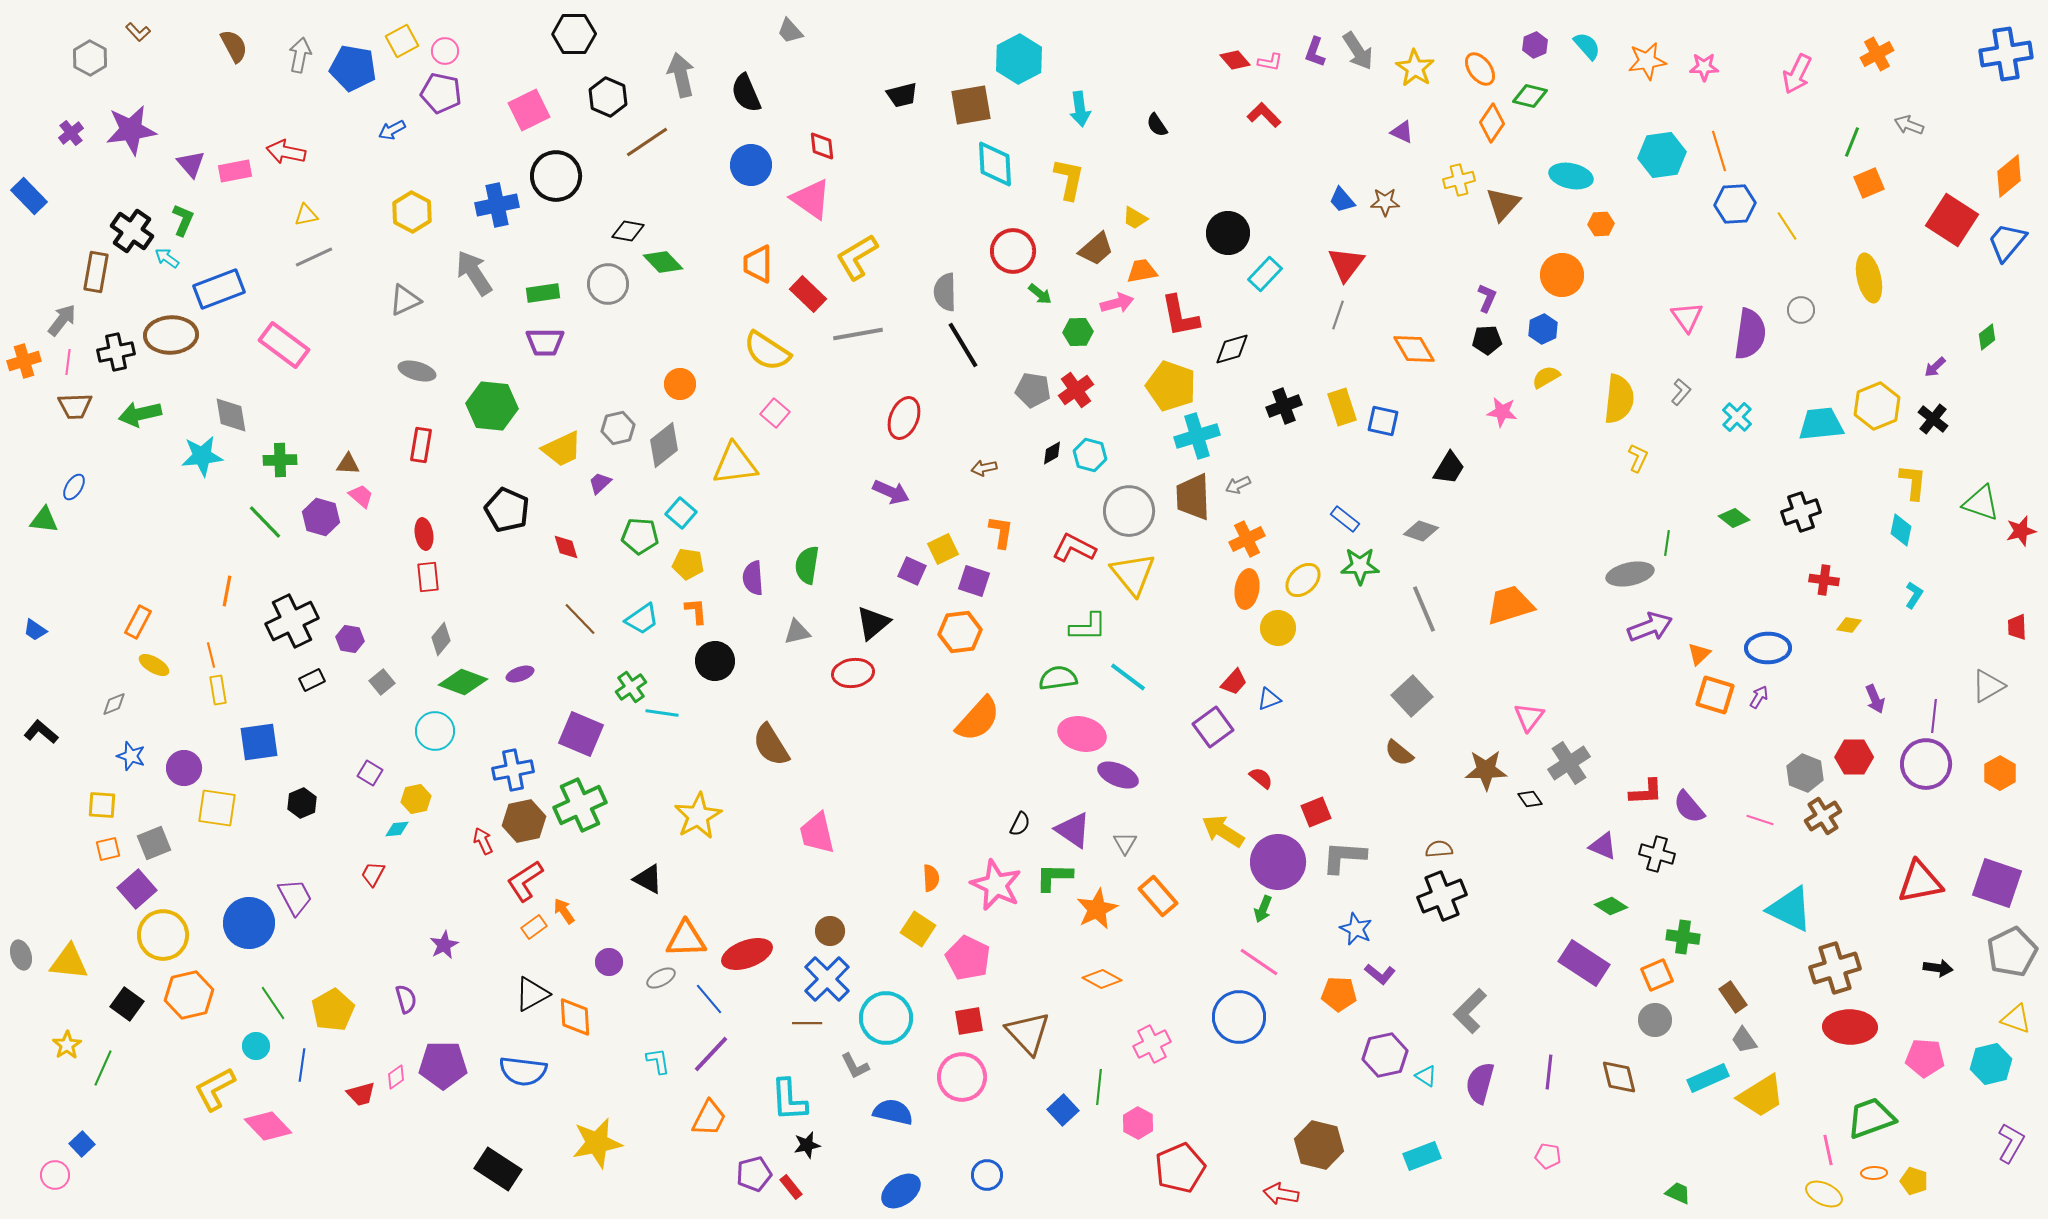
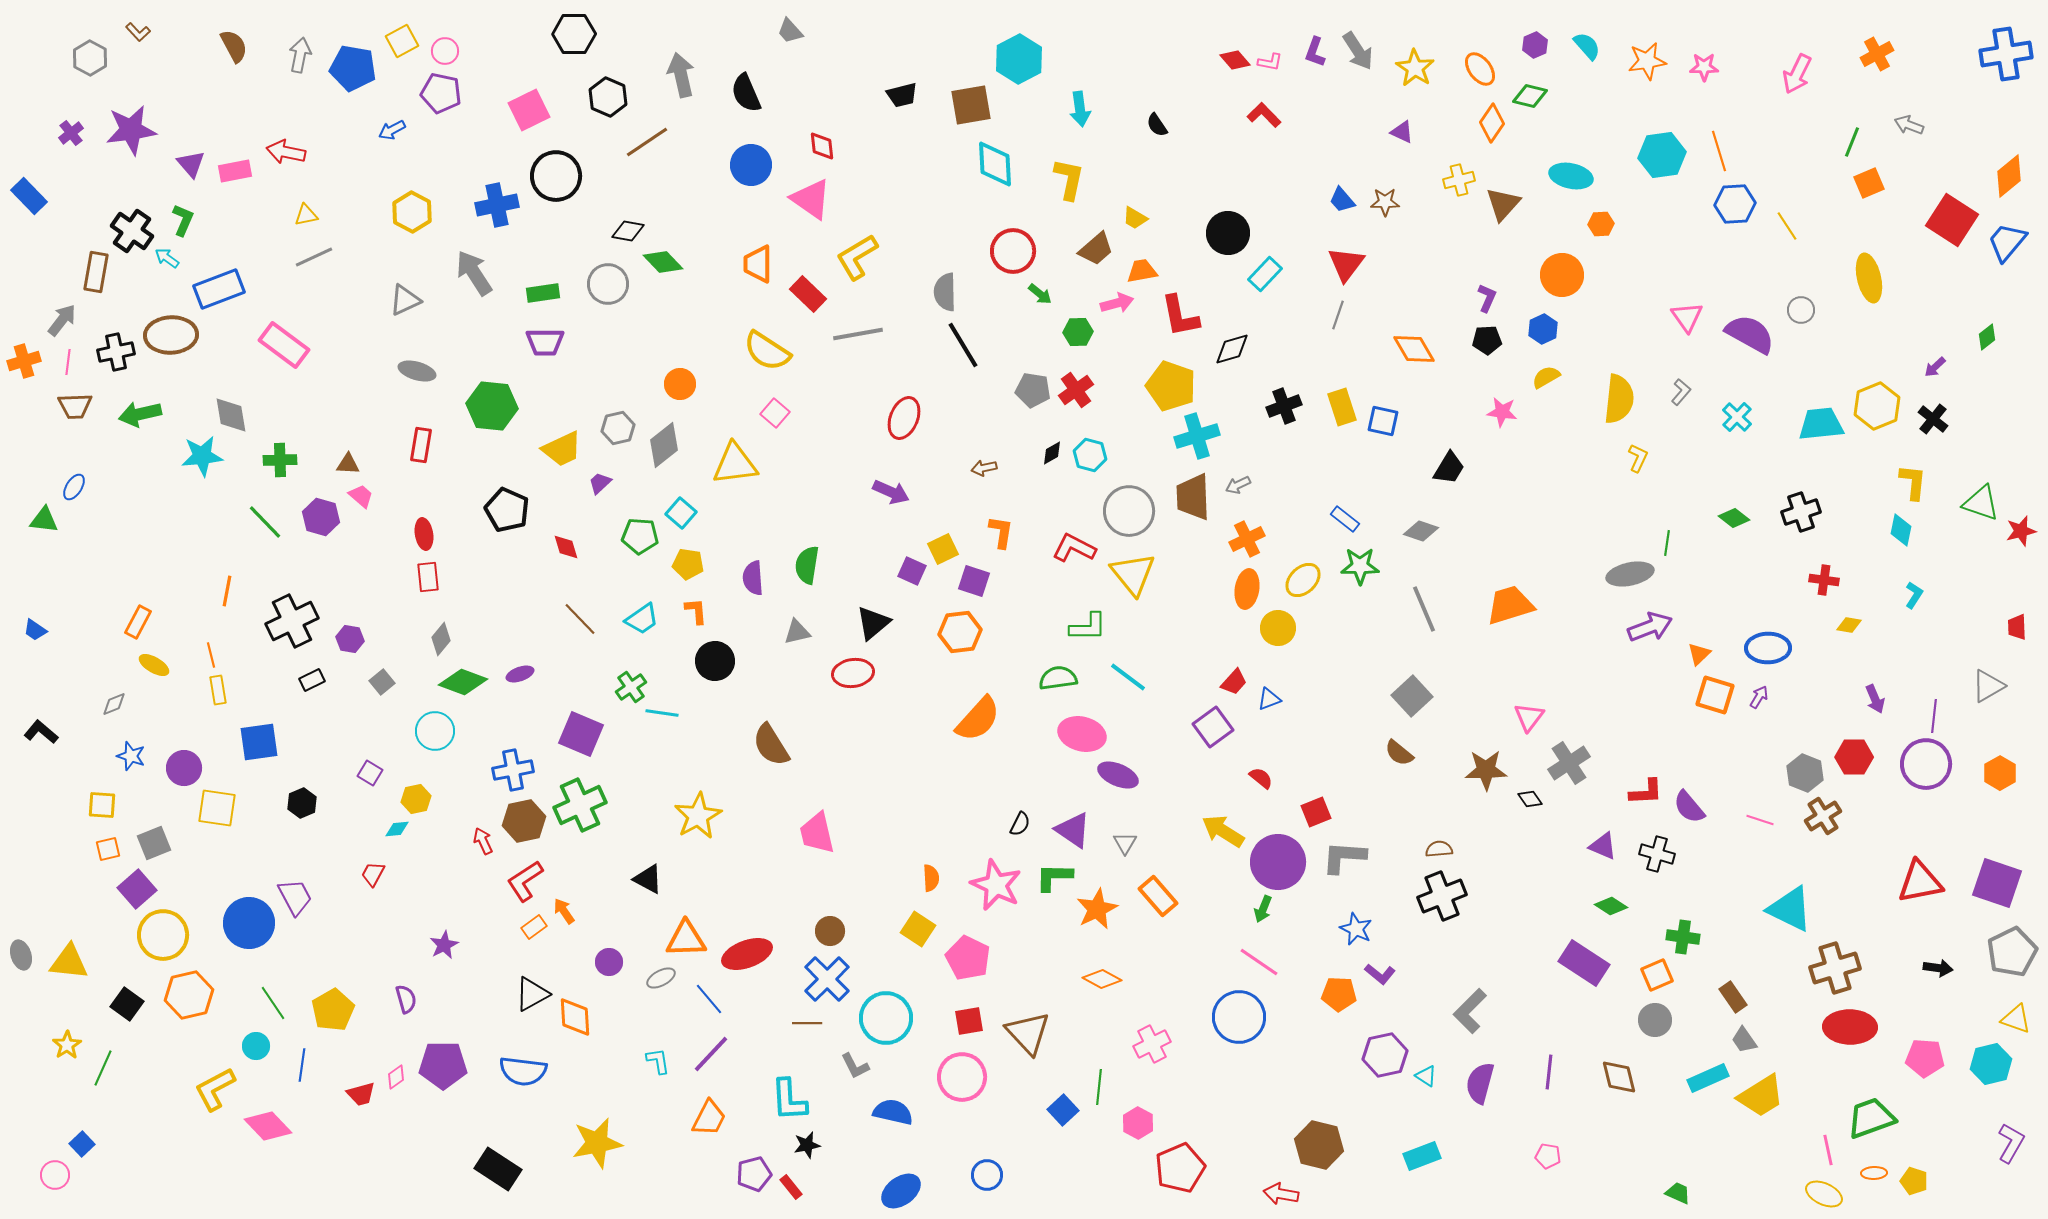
purple semicircle at (1750, 334): rotated 69 degrees counterclockwise
